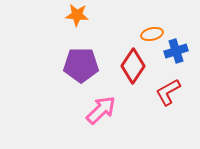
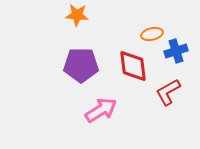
red diamond: rotated 40 degrees counterclockwise
pink arrow: rotated 12 degrees clockwise
